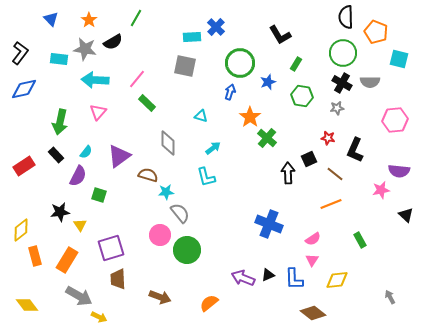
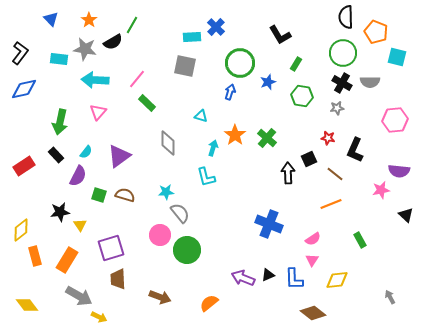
green line at (136, 18): moved 4 px left, 7 px down
cyan square at (399, 59): moved 2 px left, 2 px up
orange star at (250, 117): moved 15 px left, 18 px down
cyan arrow at (213, 148): rotated 35 degrees counterclockwise
brown semicircle at (148, 175): moved 23 px left, 20 px down
